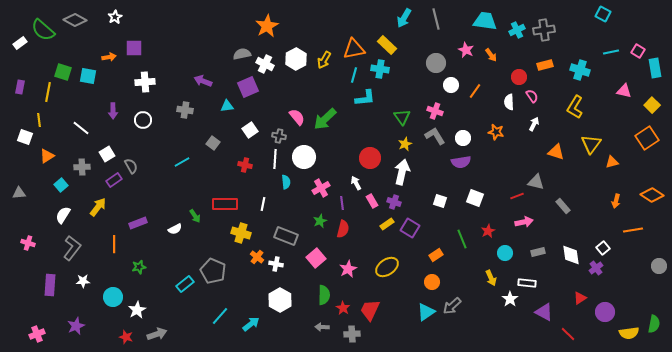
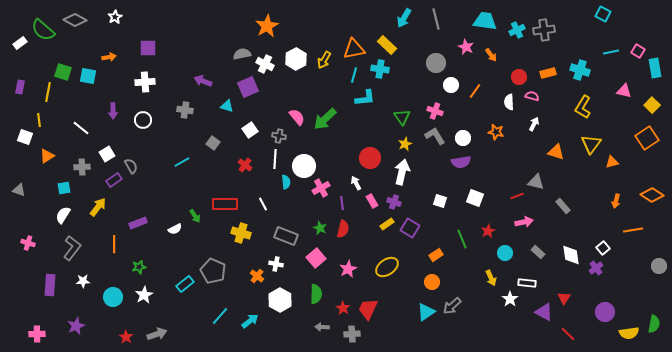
purple square at (134, 48): moved 14 px right
pink star at (466, 50): moved 3 px up
orange rectangle at (545, 65): moved 3 px right, 8 px down
pink semicircle at (532, 96): rotated 40 degrees counterclockwise
cyan triangle at (227, 106): rotated 24 degrees clockwise
yellow L-shape at (575, 107): moved 8 px right
white circle at (304, 157): moved 9 px down
red cross at (245, 165): rotated 24 degrees clockwise
cyan square at (61, 185): moved 3 px right, 3 px down; rotated 32 degrees clockwise
gray triangle at (19, 193): moved 3 px up; rotated 24 degrees clockwise
white line at (263, 204): rotated 40 degrees counterclockwise
green star at (320, 221): moved 7 px down; rotated 24 degrees counterclockwise
gray rectangle at (538, 252): rotated 56 degrees clockwise
orange cross at (257, 257): moved 19 px down
green semicircle at (324, 295): moved 8 px left, 1 px up
red triangle at (580, 298): moved 16 px left; rotated 24 degrees counterclockwise
white star at (137, 310): moved 7 px right, 15 px up
red trapezoid at (370, 310): moved 2 px left, 1 px up
cyan arrow at (251, 324): moved 1 px left, 3 px up
pink cross at (37, 334): rotated 21 degrees clockwise
red star at (126, 337): rotated 16 degrees clockwise
